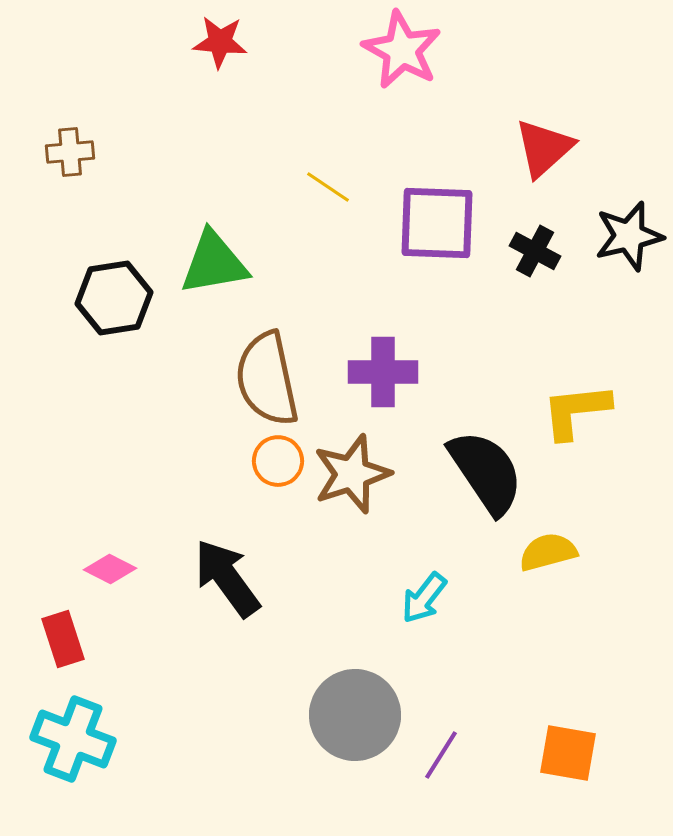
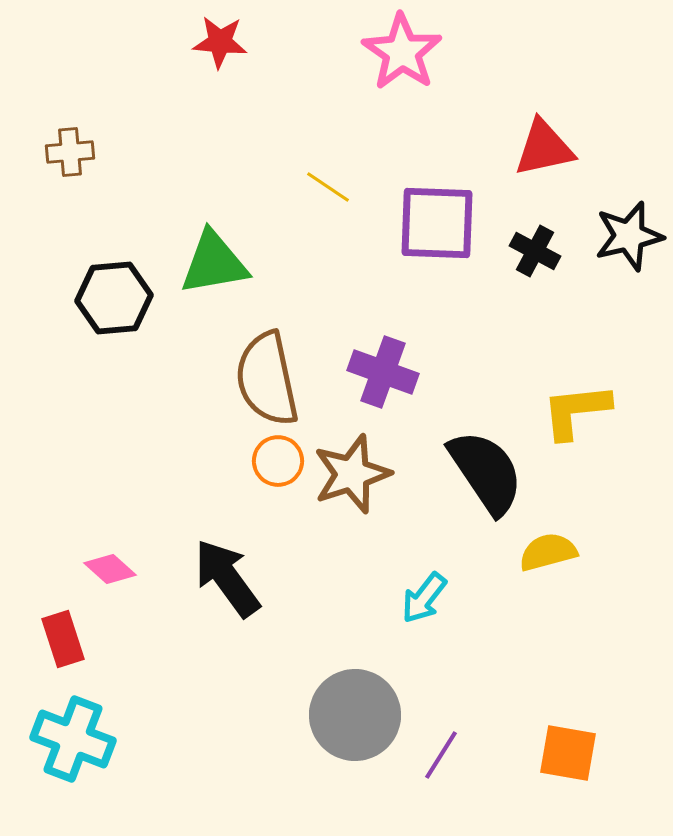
pink star: moved 2 px down; rotated 6 degrees clockwise
red triangle: rotated 30 degrees clockwise
black hexagon: rotated 4 degrees clockwise
purple cross: rotated 20 degrees clockwise
pink diamond: rotated 15 degrees clockwise
